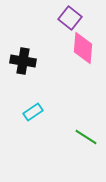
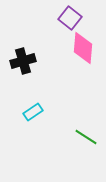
black cross: rotated 25 degrees counterclockwise
